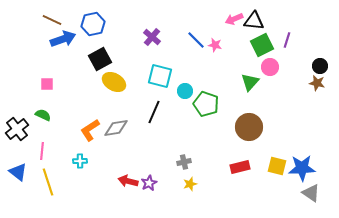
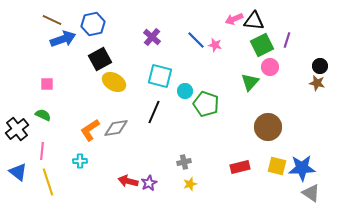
brown circle: moved 19 px right
